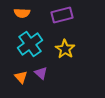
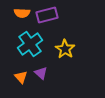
purple rectangle: moved 15 px left
